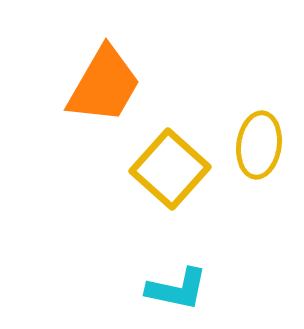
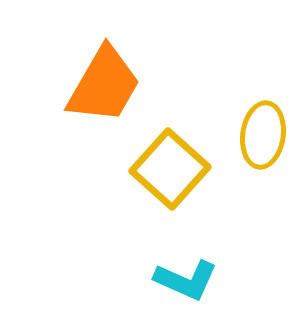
yellow ellipse: moved 4 px right, 10 px up
cyan L-shape: moved 9 px right, 9 px up; rotated 12 degrees clockwise
